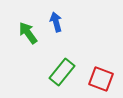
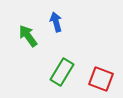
green arrow: moved 3 px down
green rectangle: rotated 8 degrees counterclockwise
